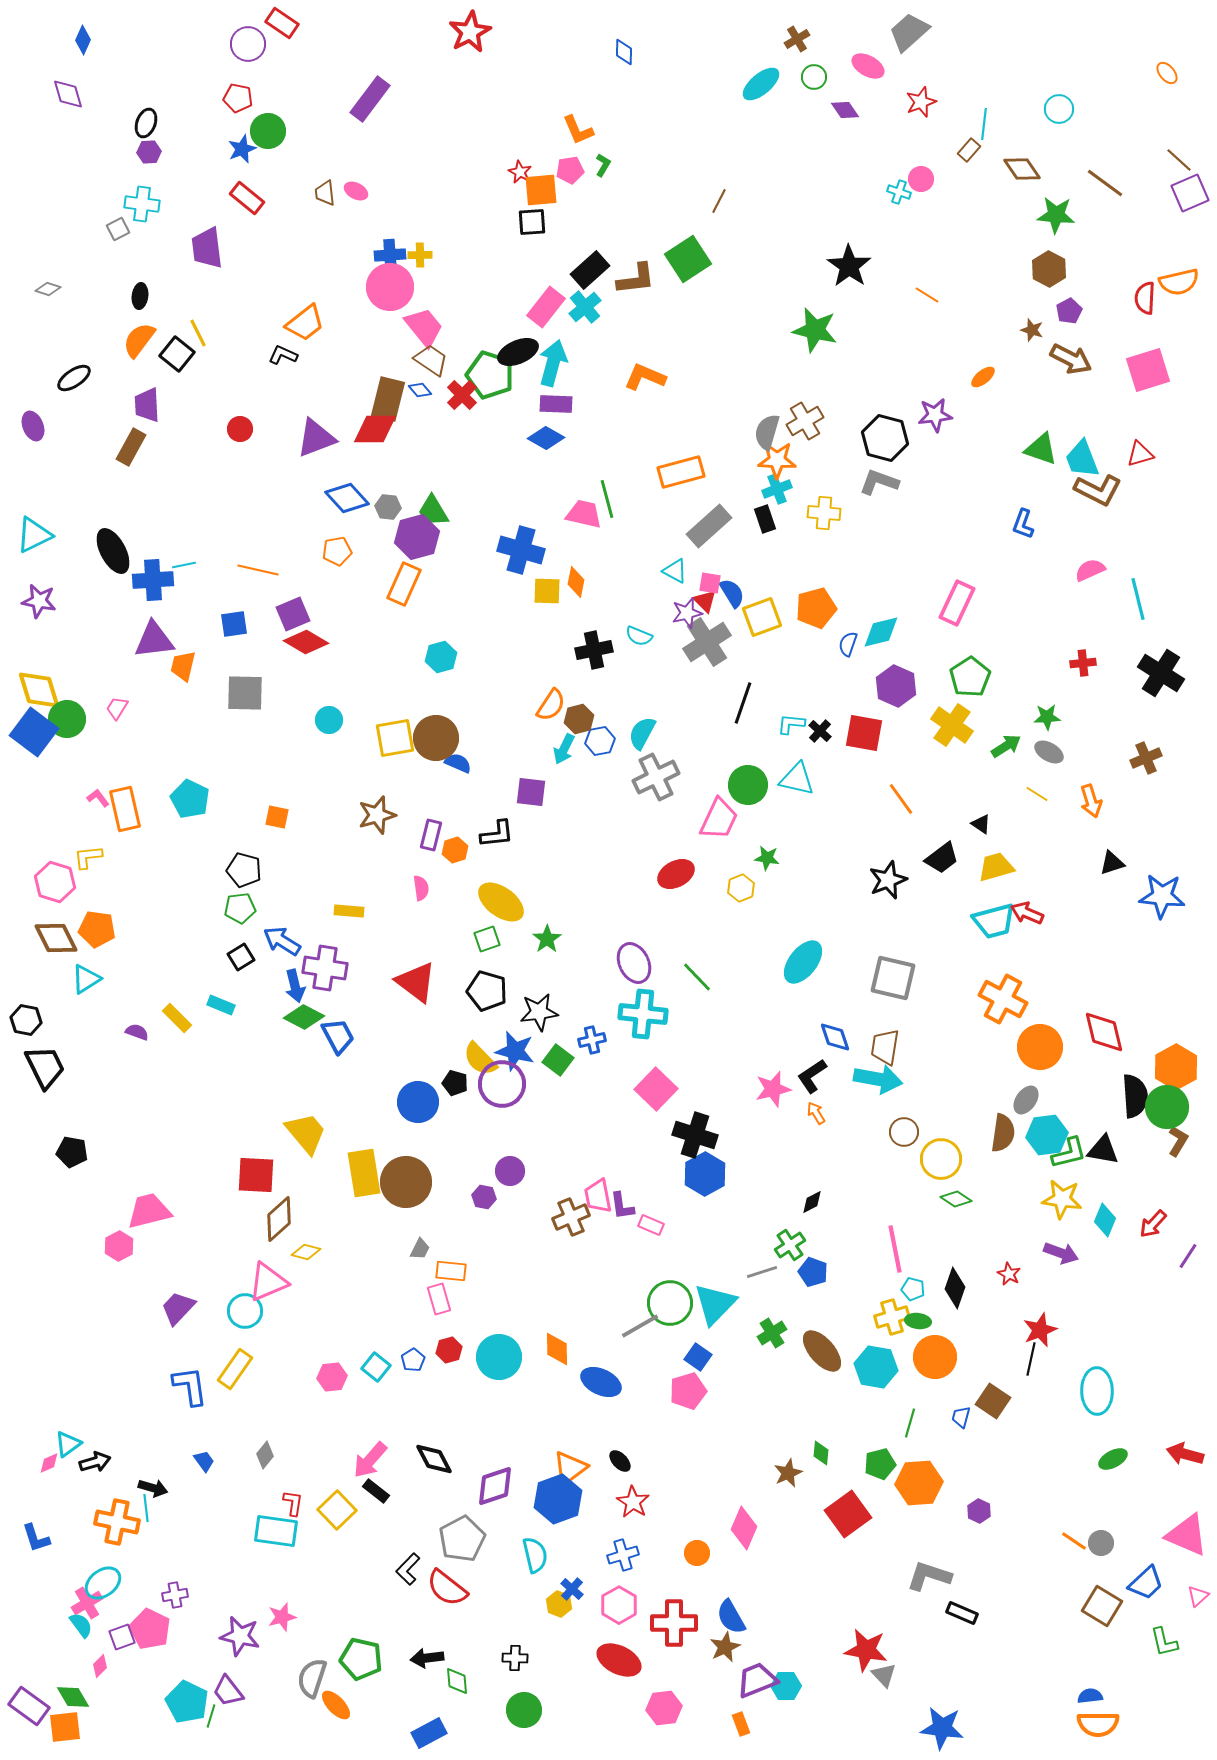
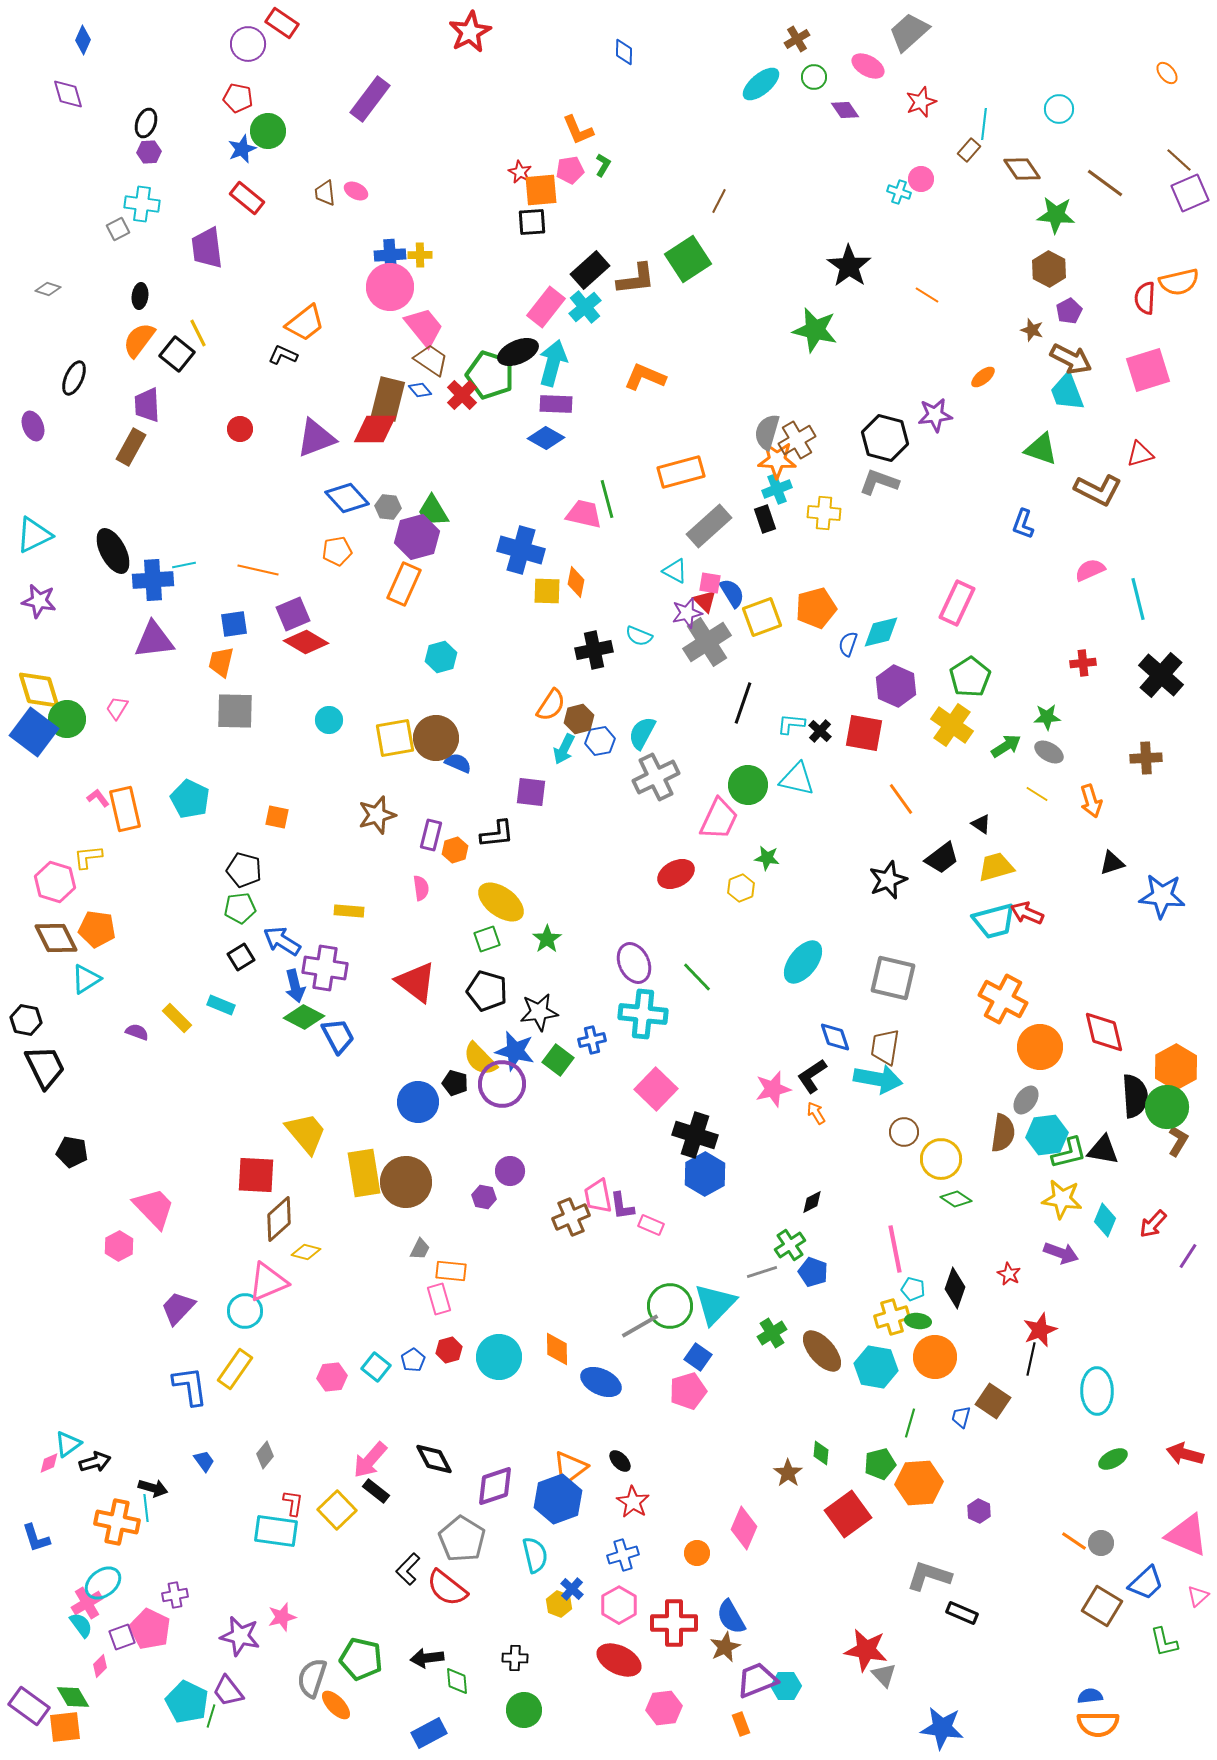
black ellipse at (74, 378): rotated 32 degrees counterclockwise
brown cross at (805, 421): moved 8 px left, 19 px down
cyan trapezoid at (1082, 459): moved 15 px left, 67 px up
orange trapezoid at (183, 666): moved 38 px right, 4 px up
black cross at (1161, 673): moved 2 px down; rotated 9 degrees clockwise
gray square at (245, 693): moved 10 px left, 18 px down
brown cross at (1146, 758): rotated 20 degrees clockwise
pink trapezoid at (149, 1211): moved 5 px right, 3 px up; rotated 60 degrees clockwise
green circle at (670, 1303): moved 3 px down
brown star at (788, 1473): rotated 12 degrees counterclockwise
gray pentagon at (462, 1539): rotated 12 degrees counterclockwise
